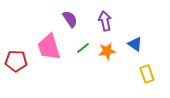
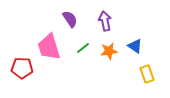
blue triangle: moved 2 px down
orange star: moved 2 px right
red pentagon: moved 6 px right, 7 px down
